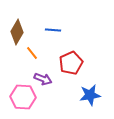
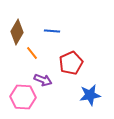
blue line: moved 1 px left, 1 px down
purple arrow: moved 1 px down
